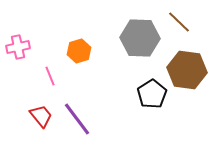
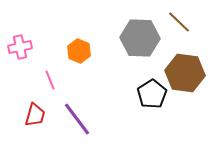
pink cross: moved 2 px right
orange hexagon: rotated 20 degrees counterclockwise
brown hexagon: moved 2 px left, 3 px down
pink line: moved 4 px down
red trapezoid: moved 6 px left, 1 px up; rotated 55 degrees clockwise
